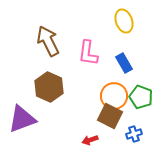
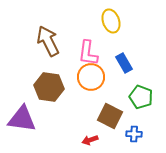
yellow ellipse: moved 13 px left
brown hexagon: rotated 16 degrees counterclockwise
orange circle: moved 23 px left, 19 px up
purple triangle: rotated 28 degrees clockwise
blue cross: rotated 21 degrees clockwise
